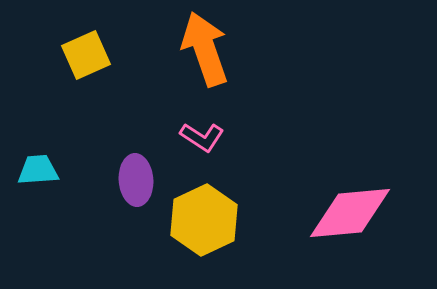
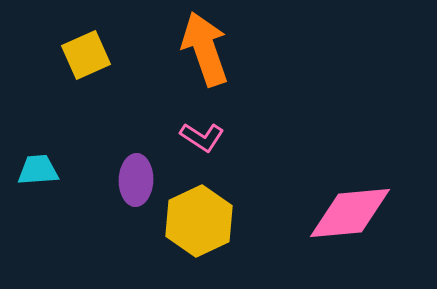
purple ellipse: rotated 6 degrees clockwise
yellow hexagon: moved 5 px left, 1 px down
